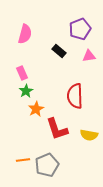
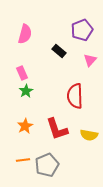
purple pentagon: moved 2 px right, 1 px down
pink triangle: moved 1 px right, 4 px down; rotated 40 degrees counterclockwise
orange star: moved 11 px left, 17 px down
